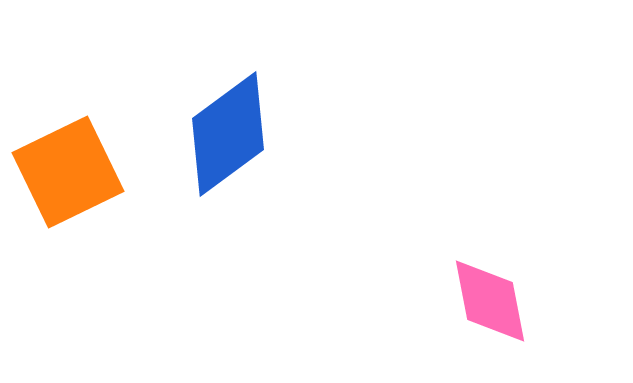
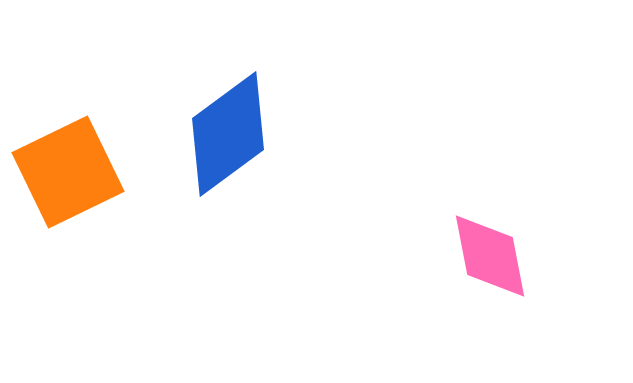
pink diamond: moved 45 px up
